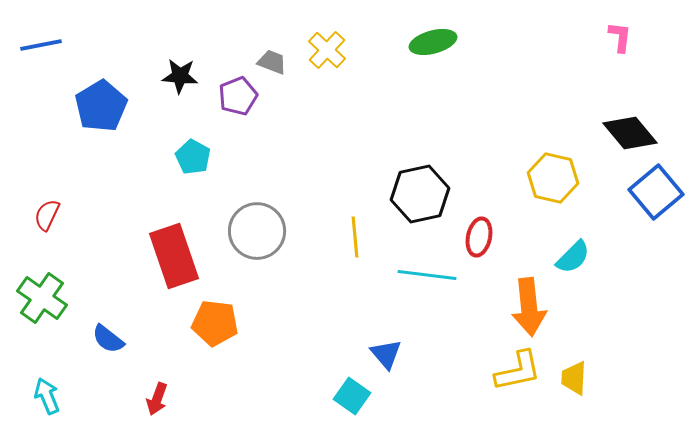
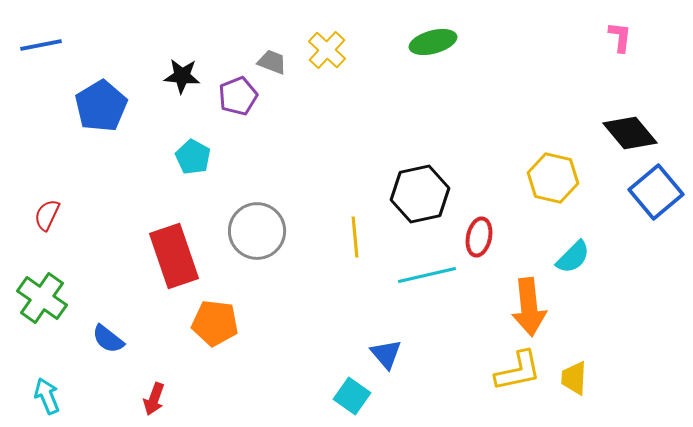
black star: moved 2 px right
cyan line: rotated 20 degrees counterclockwise
red arrow: moved 3 px left
